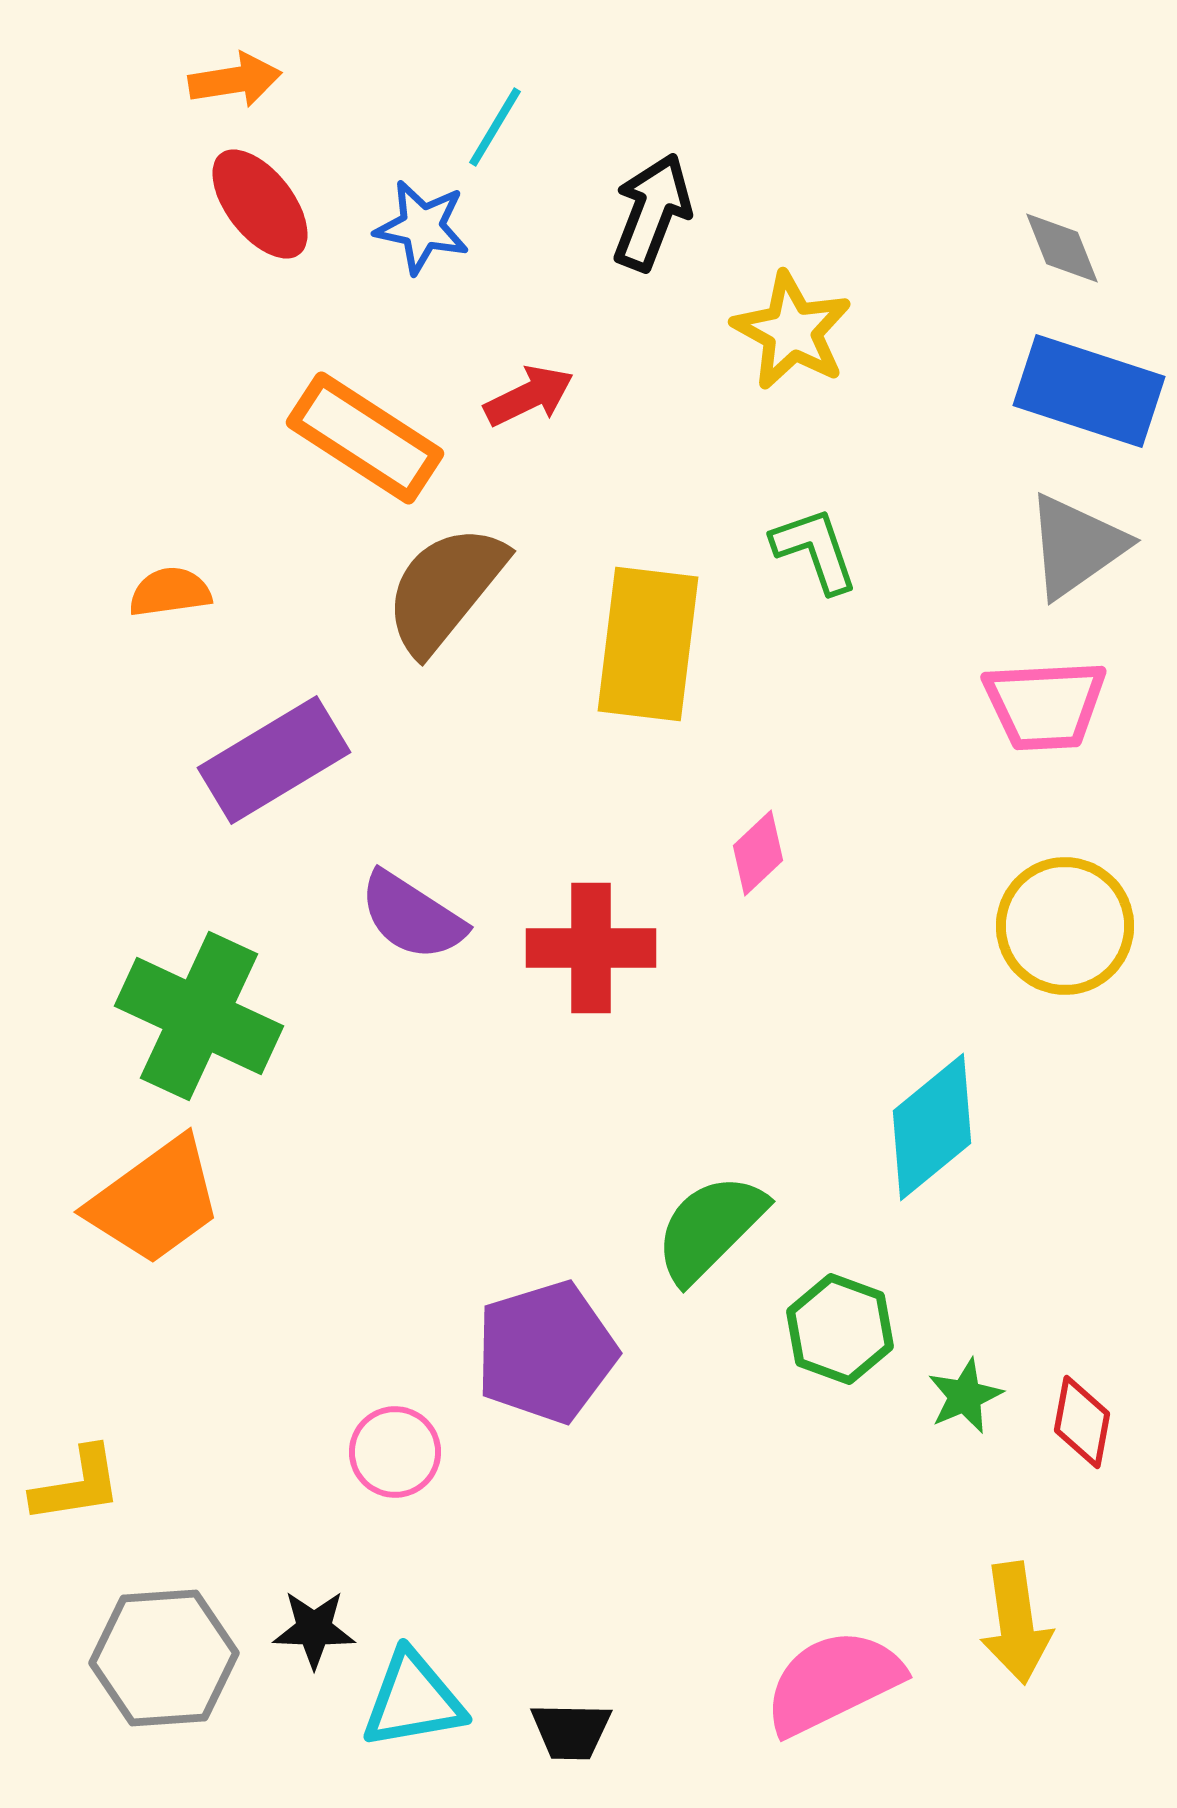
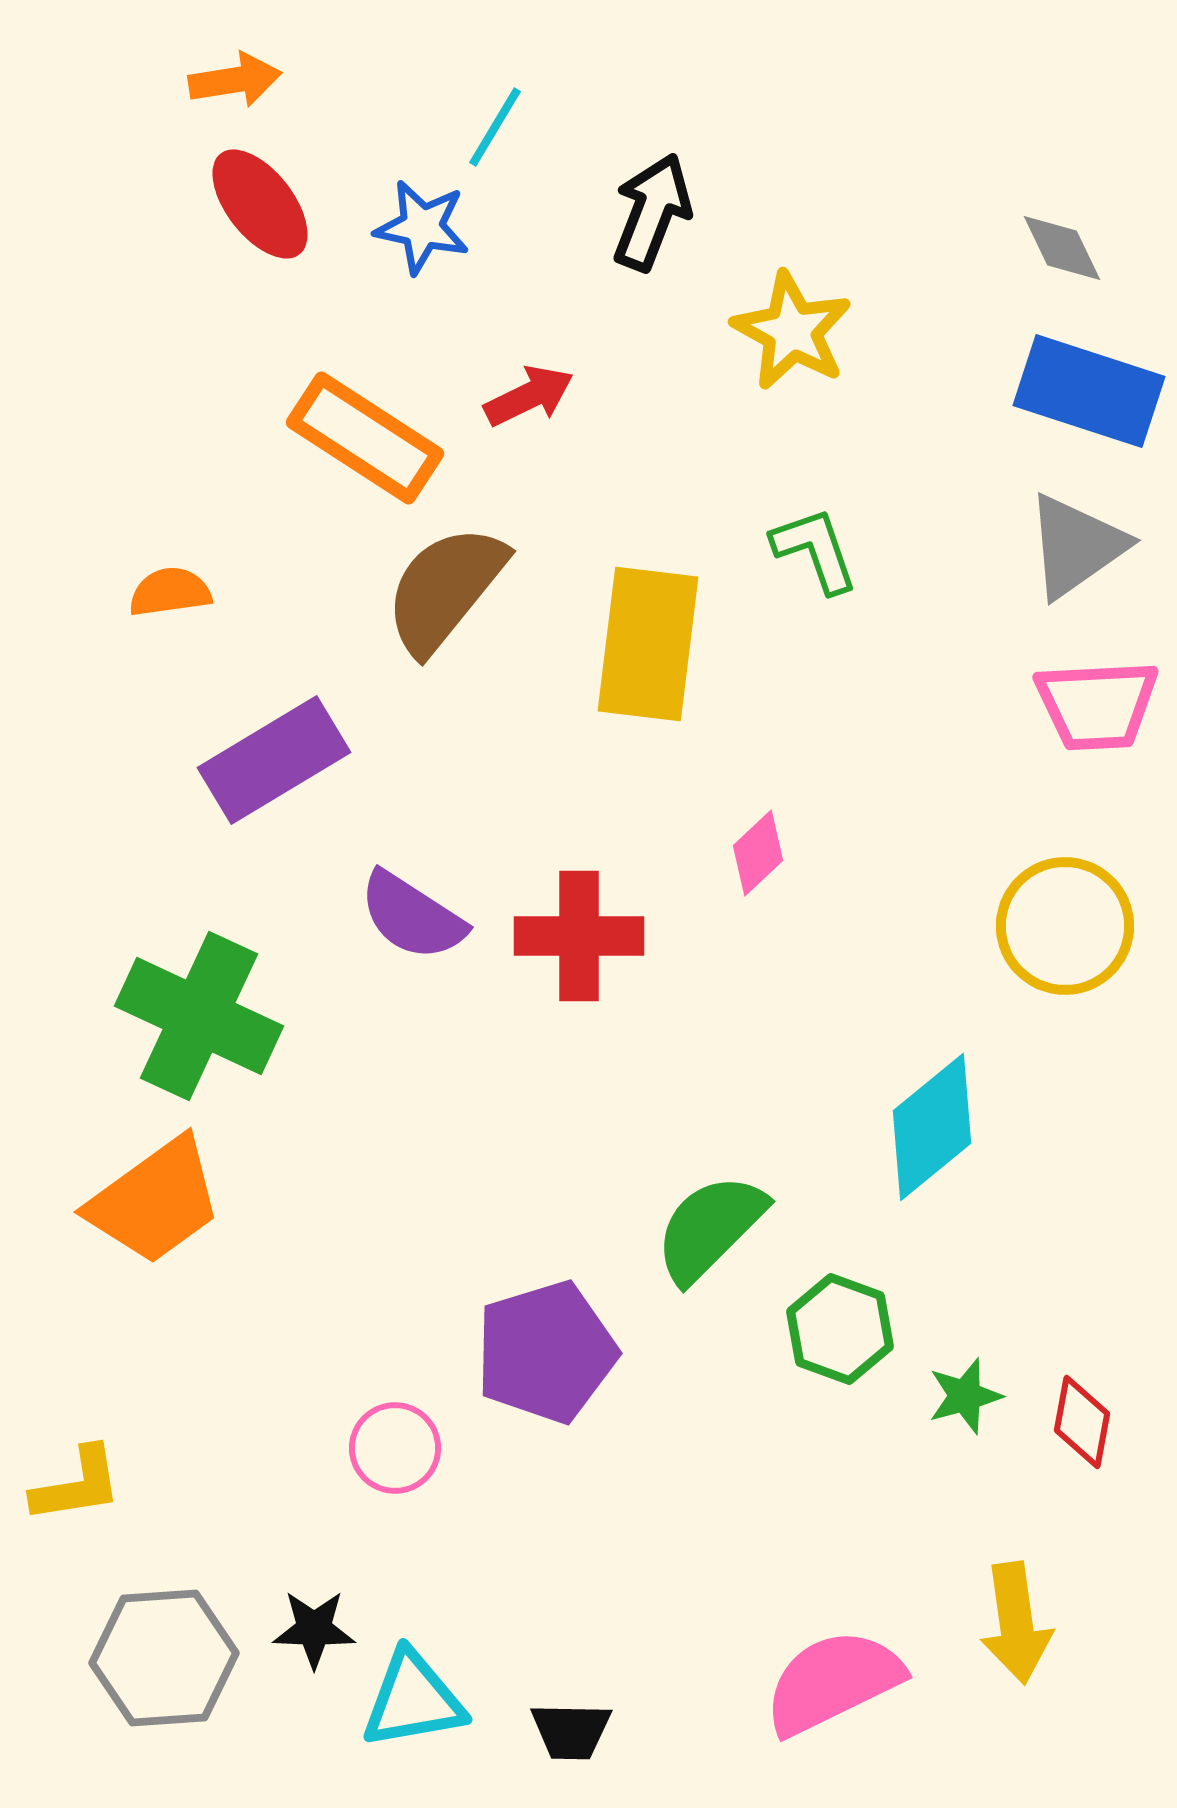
gray diamond: rotated 4 degrees counterclockwise
pink trapezoid: moved 52 px right
red cross: moved 12 px left, 12 px up
green star: rotated 8 degrees clockwise
pink circle: moved 4 px up
